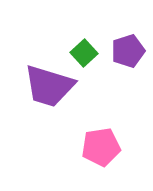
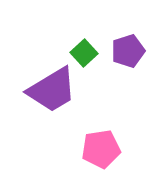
purple trapezoid: moved 3 px right, 4 px down; rotated 48 degrees counterclockwise
pink pentagon: moved 2 px down
